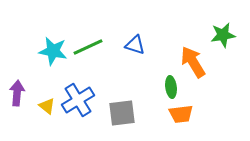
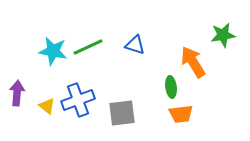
blue cross: rotated 12 degrees clockwise
